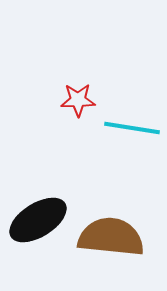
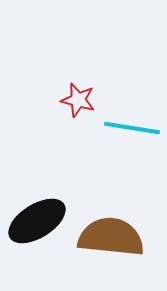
red star: rotated 16 degrees clockwise
black ellipse: moved 1 px left, 1 px down
